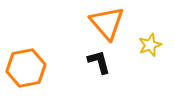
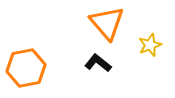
black L-shape: moved 1 px left, 1 px down; rotated 36 degrees counterclockwise
